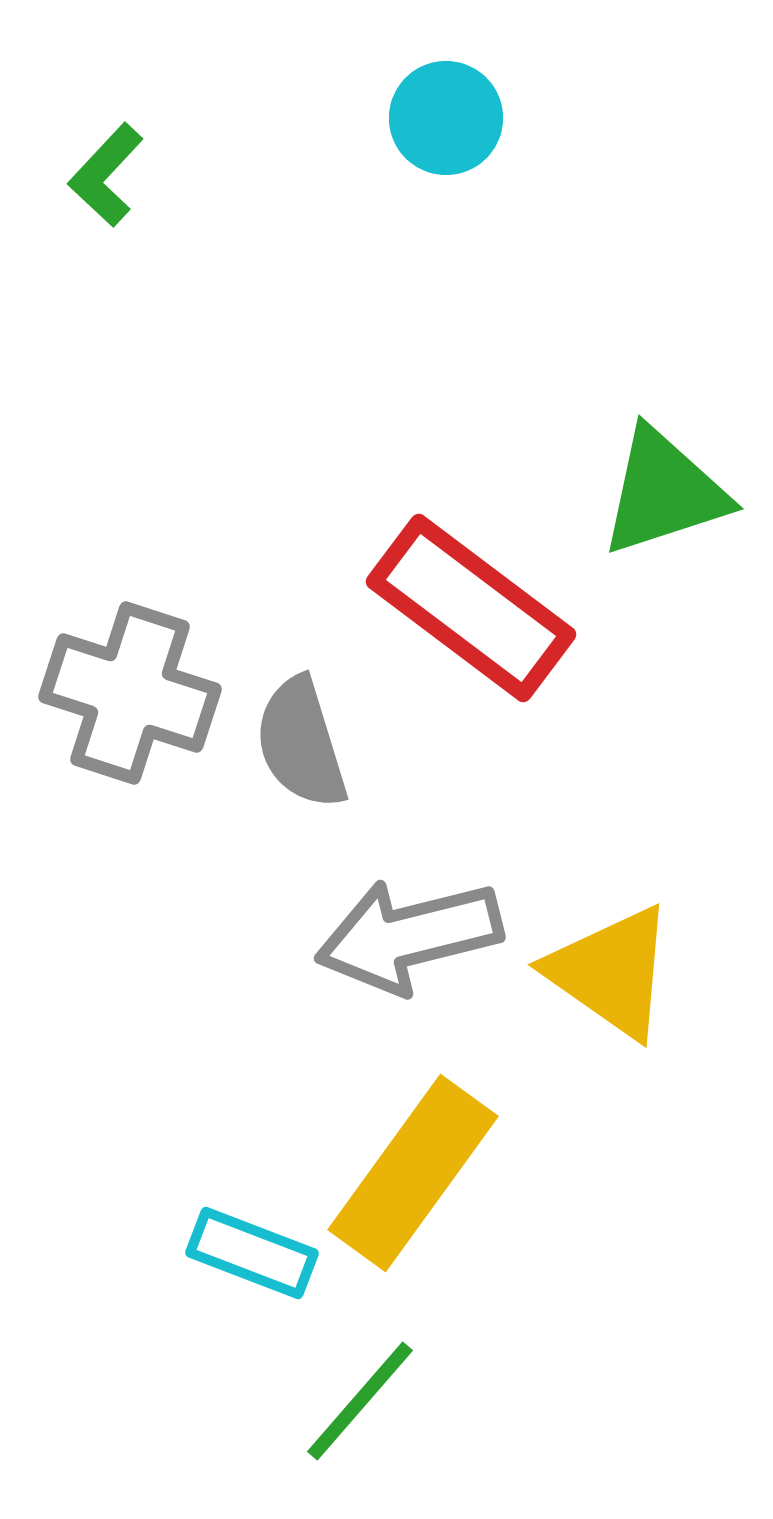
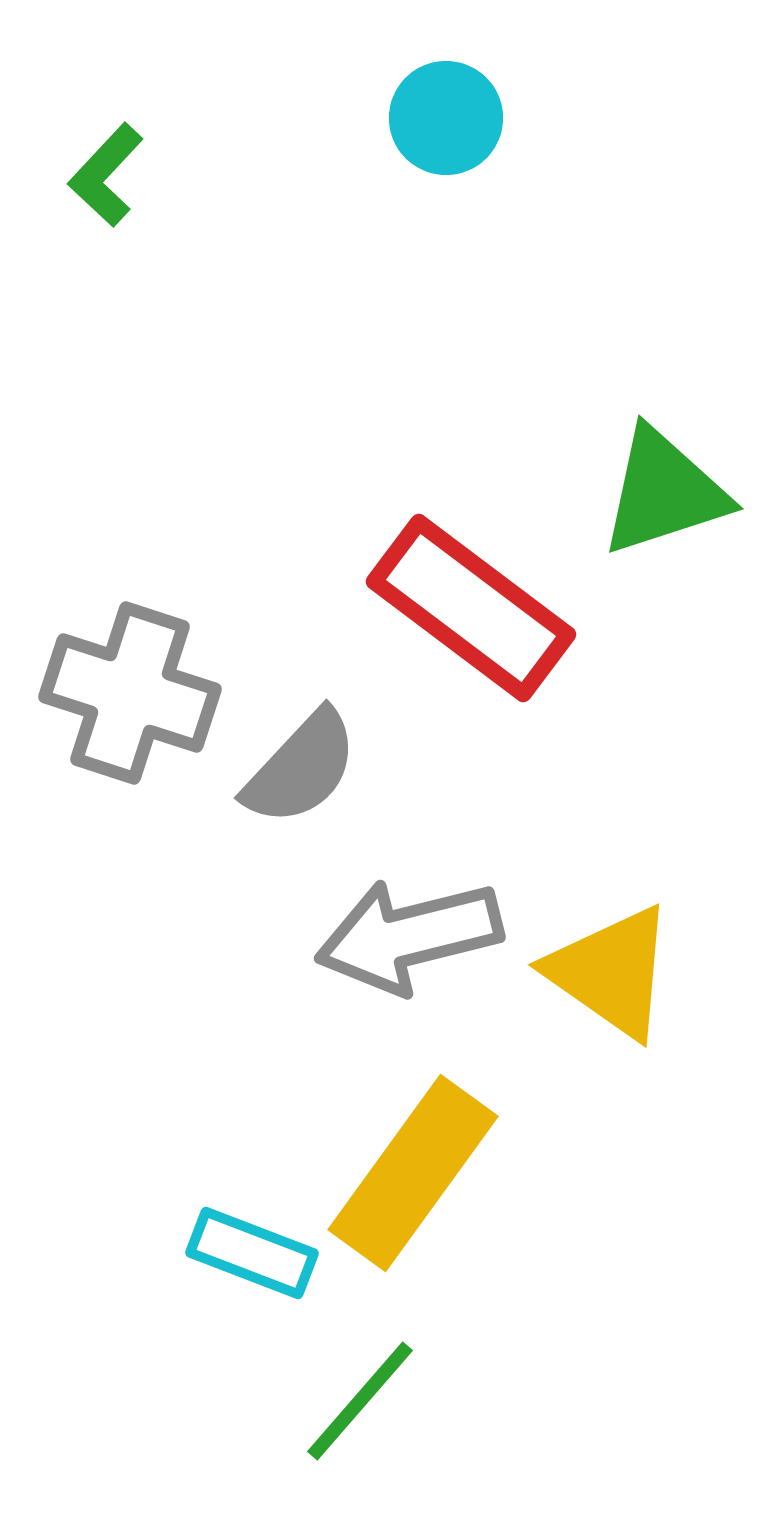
gray semicircle: moved 25 px down; rotated 120 degrees counterclockwise
